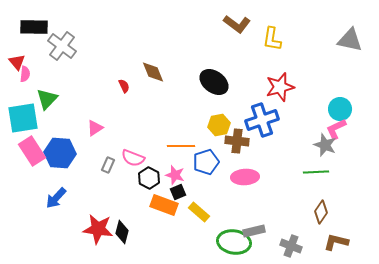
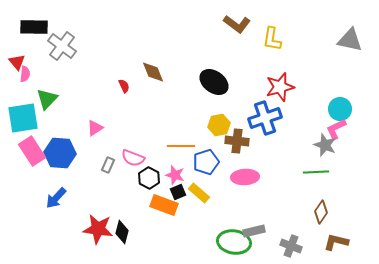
blue cross at (262, 120): moved 3 px right, 2 px up
yellow rectangle at (199, 212): moved 19 px up
